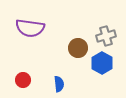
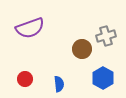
purple semicircle: rotated 28 degrees counterclockwise
brown circle: moved 4 px right, 1 px down
blue hexagon: moved 1 px right, 15 px down
red circle: moved 2 px right, 1 px up
